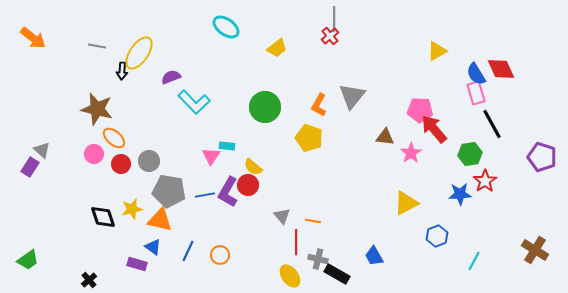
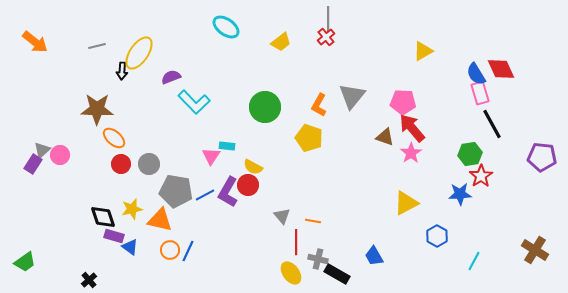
gray line at (334, 19): moved 6 px left
red cross at (330, 36): moved 4 px left, 1 px down
orange arrow at (33, 38): moved 2 px right, 4 px down
gray line at (97, 46): rotated 24 degrees counterclockwise
yellow trapezoid at (277, 48): moved 4 px right, 6 px up
yellow triangle at (437, 51): moved 14 px left
pink rectangle at (476, 93): moved 4 px right
brown star at (97, 109): rotated 12 degrees counterclockwise
pink pentagon at (420, 110): moved 17 px left, 8 px up
red arrow at (434, 129): moved 22 px left, 1 px up
brown triangle at (385, 137): rotated 12 degrees clockwise
gray triangle at (42, 150): rotated 36 degrees clockwise
pink circle at (94, 154): moved 34 px left, 1 px down
purple pentagon at (542, 157): rotated 12 degrees counterclockwise
gray circle at (149, 161): moved 3 px down
purple rectangle at (30, 167): moved 3 px right, 3 px up
yellow semicircle at (253, 167): rotated 12 degrees counterclockwise
red star at (485, 181): moved 4 px left, 5 px up
gray pentagon at (169, 191): moved 7 px right
blue line at (205, 195): rotated 18 degrees counterclockwise
blue hexagon at (437, 236): rotated 10 degrees counterclockwise
blue triangle at (153, 247): moved 23 px left
orange circle at (220, 255): moved 50 px left, 5 px up
green trapezoid at (28, 260): moved 3 px left, 2 px down
purple rectangle at (137, 264): moved 23 px left, 28 px up
yellow ellipse at (290, 276): moved 1 px right, 3 px up
